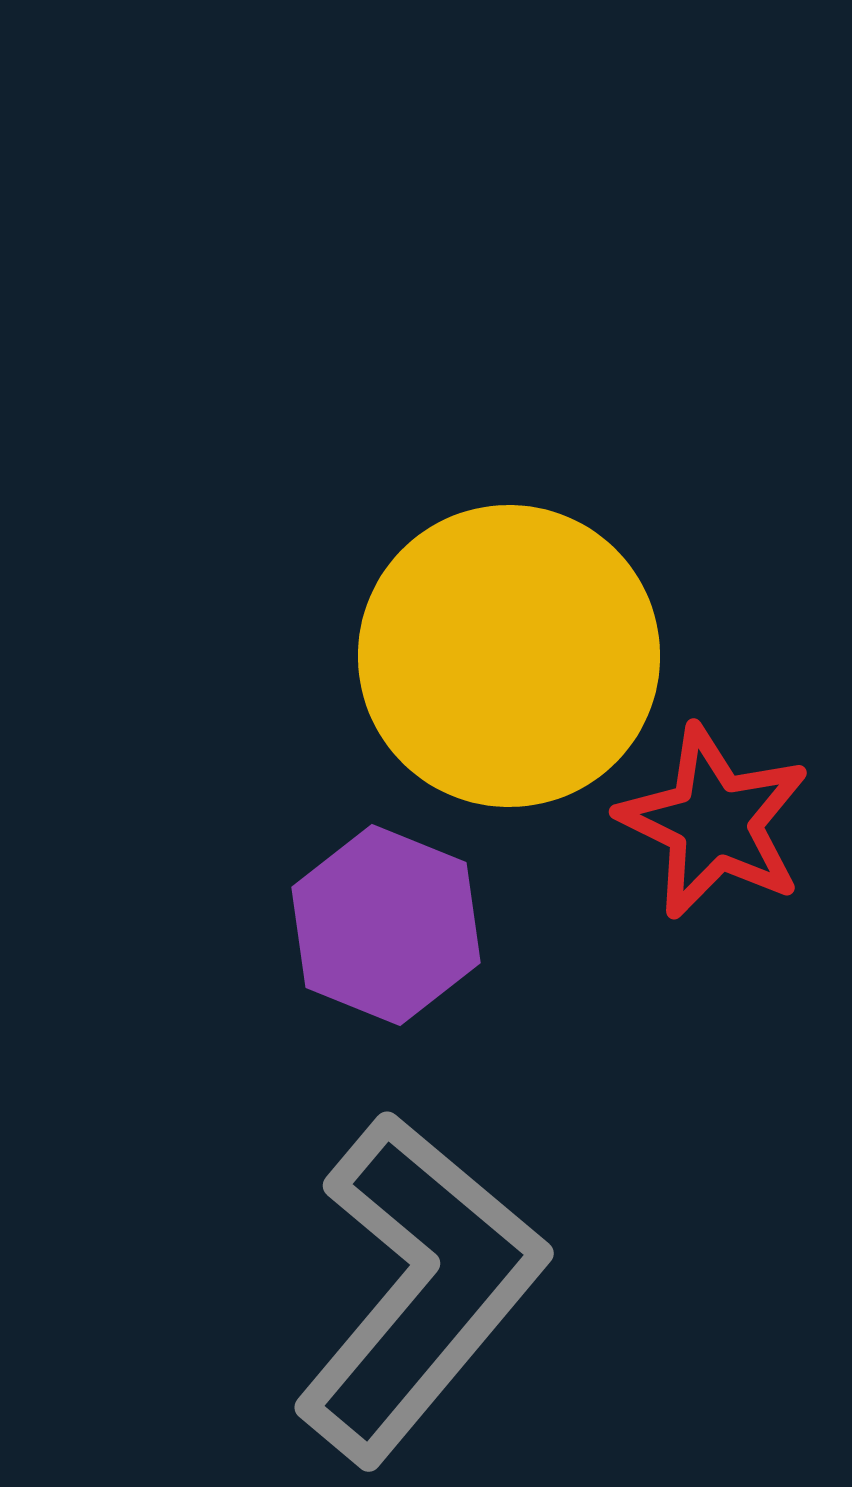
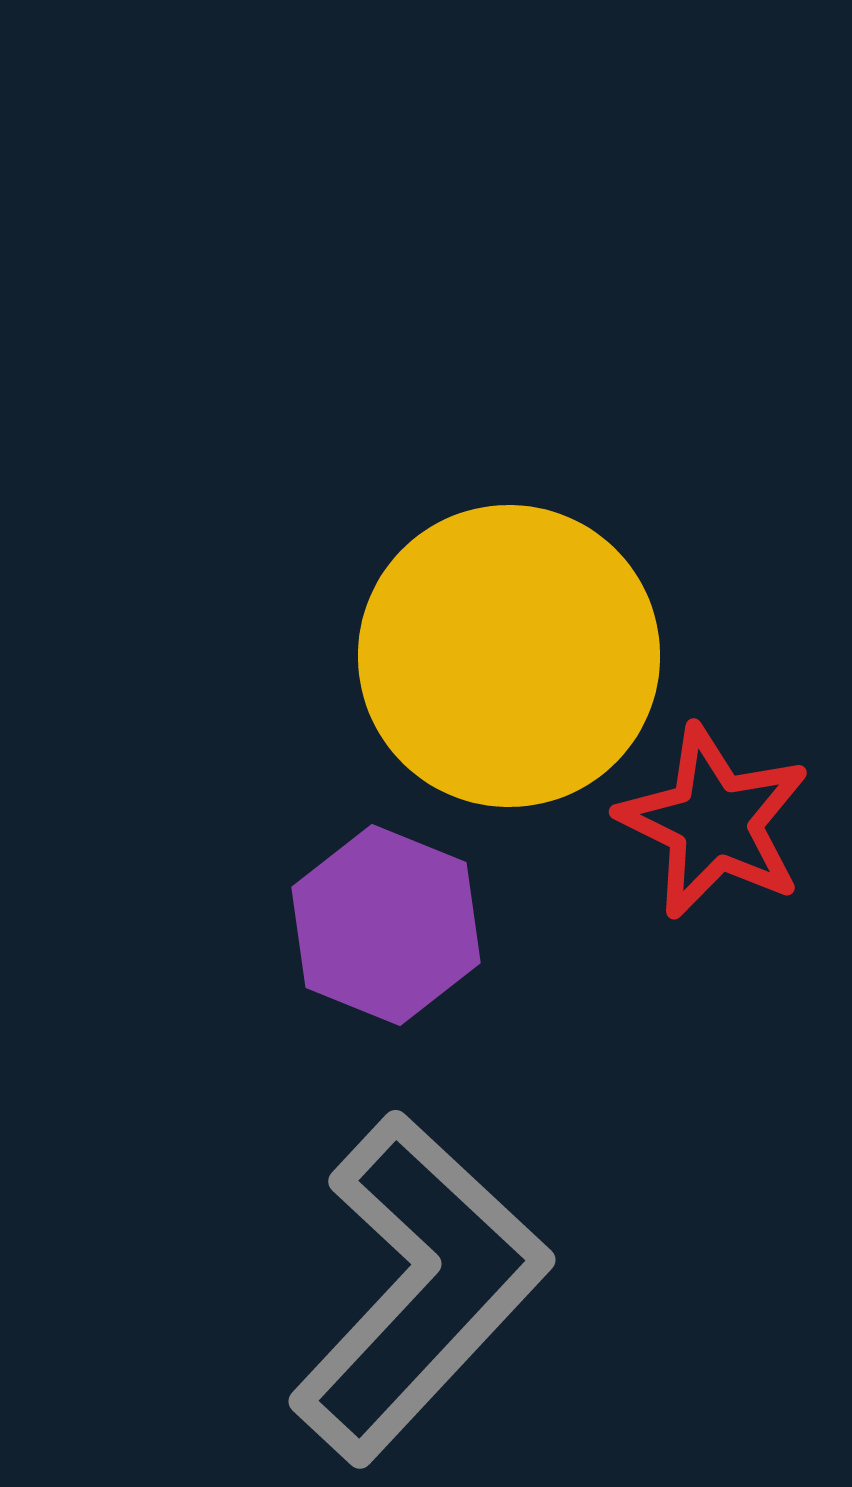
gray L-shape: rotated 3 degrees clockwise
